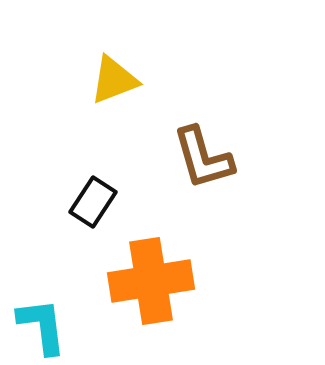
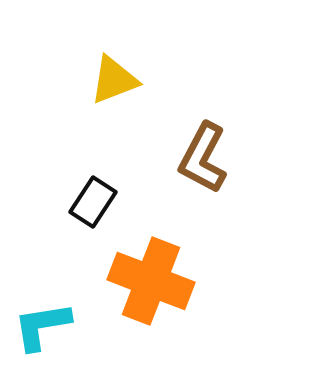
brown L-shape: rotated 44 degrees clockwise
orange cross: rotated 30 degrees clockwise
cyan L-shape: rotated 92 degrees counterclockwise
